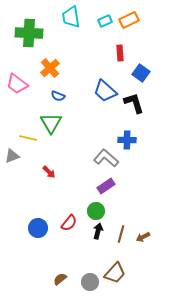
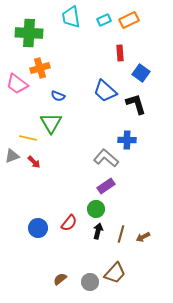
cyan rectangle: moved 1 px left, 1 px up
orange cross: moved 10 px left; rotated 24 degrees clockwise
black L-shape: moved 2 px right, 1 px down
red arrow: moved 15 px left, 10 px up
green circle: moved 2 px up
